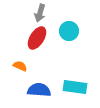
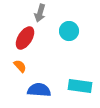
red ellipse: moved 12 px left
orange semicircle: rotated 24 degrees clockwise
cyan rectangle: moved 5 px right, 1 px up
